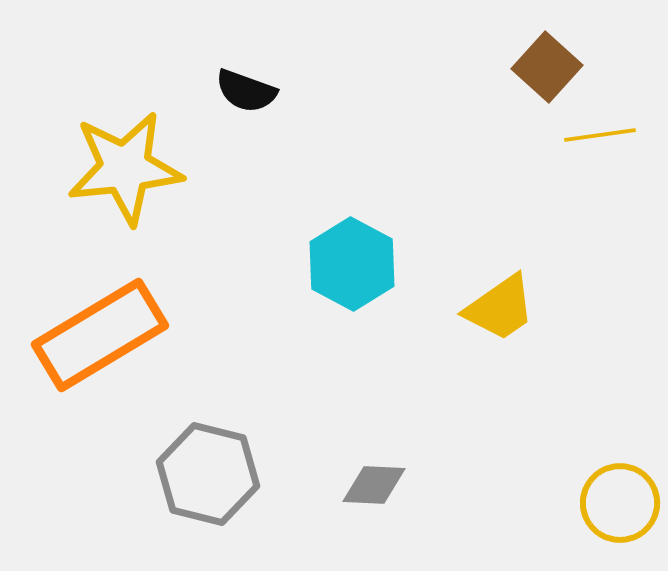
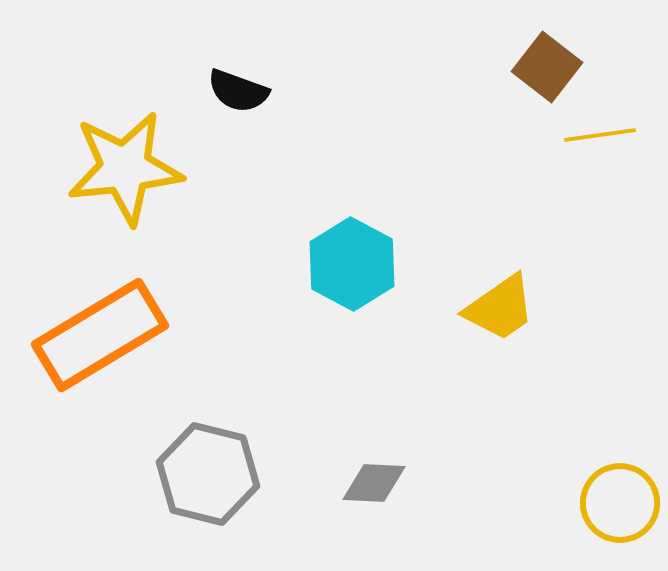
brown square: rotated 4 degrees counterclockwise
black semicircle: moved 8 px left
gray diamond: moved 2 px up
